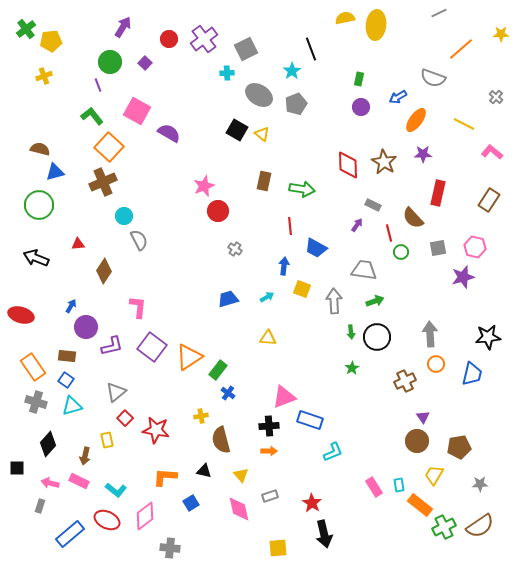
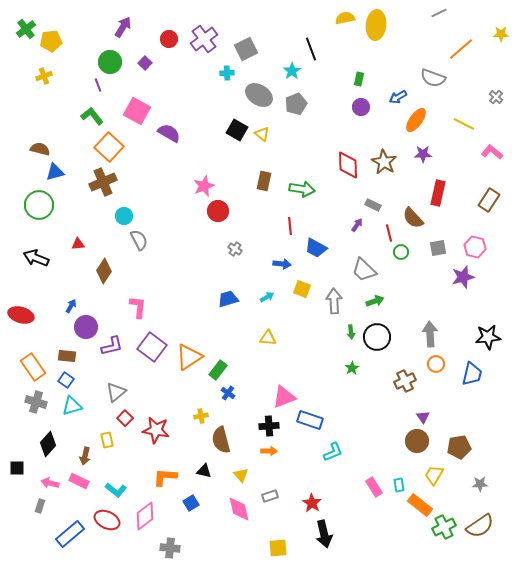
blue arrow at (284, 266): moved 2 px left, 2 px up; rotated 90 degrees clockwise
gray trapezoid at (364, 270): rotated 144 degrees counterclockwise
